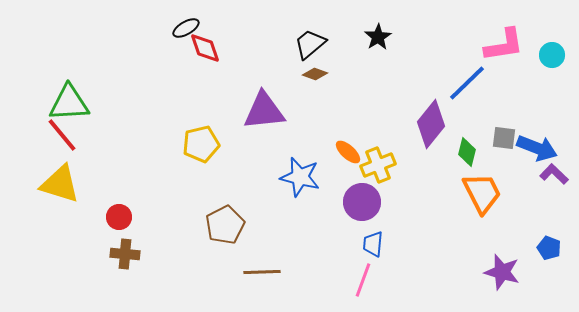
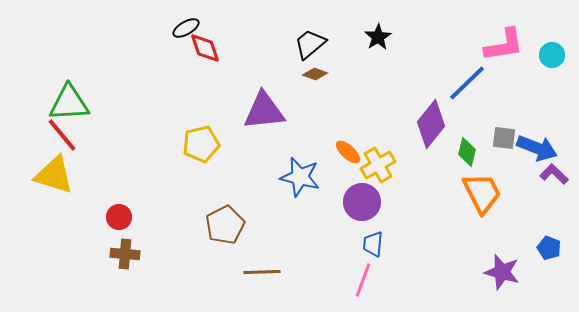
yellow cross: rotated 8 degrees counterclockwise
yellow triangle: moved 6 px left, 9 px up
